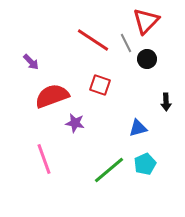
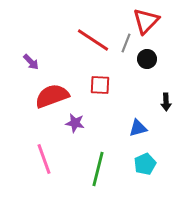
gray line: rotated 48 degrees clockwise
red square: rotated 15 degrees counterclockwise
green line: moved 11 px left, 1 px up; rotated 36 degrees counterclockwise
